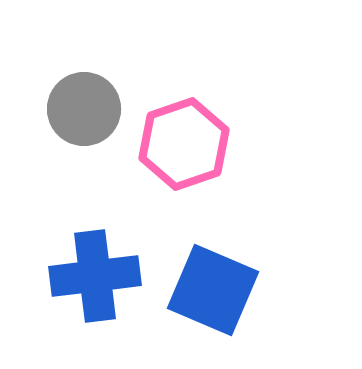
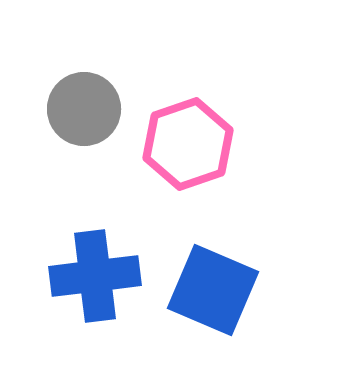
pink hexagon: moved 4 px right
